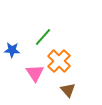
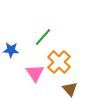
blue star: moved 1 px left
orange cross: moved 1 px down
brown triangle: moved 2 px right, 1 px up
